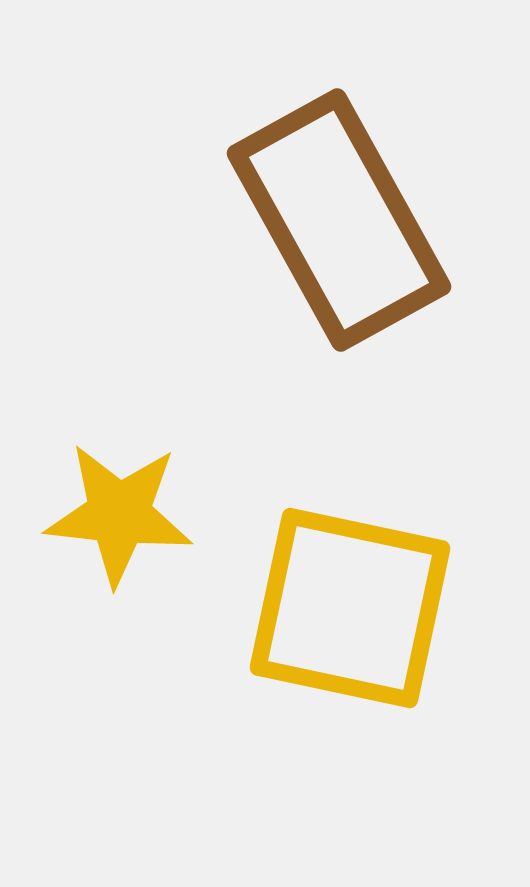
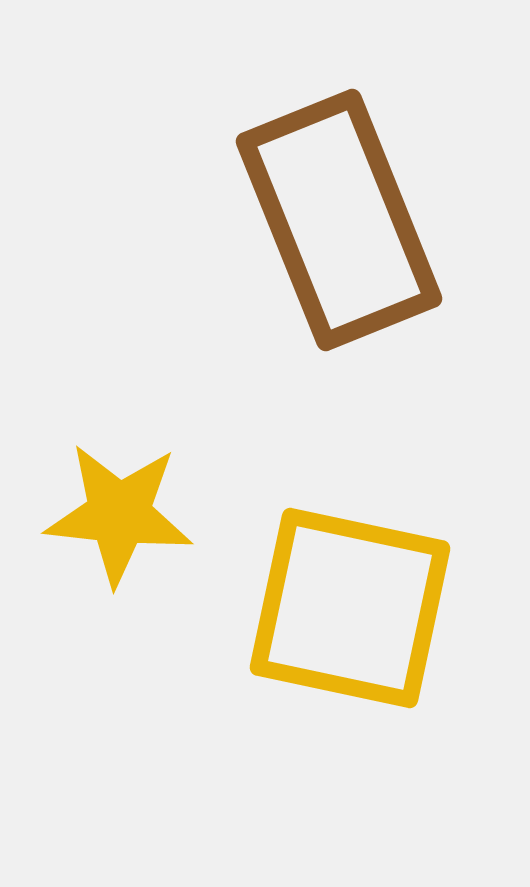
brown rectangle: rotated 7 degrees clockwise
